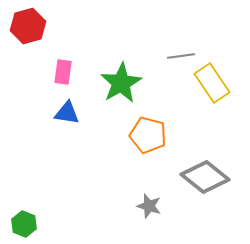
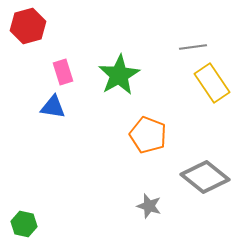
gray line: moved 12 px right, 9 px up
pink rectangle: rotated 25 degrees counterclockwise
green star: moved 2 px left, 8 px up
blue triangle: moved 14 px left, 6 px up
orange pentagon: rotated 6 degrees clockwise
green hexagon: rotated 10 degrees counterclockwise
